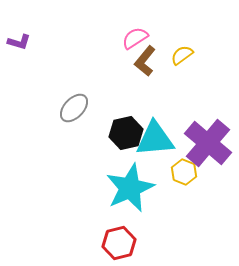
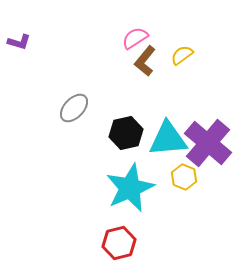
cyan triangle: moved 13 px right
yellow hexagon: moved 5 px down
